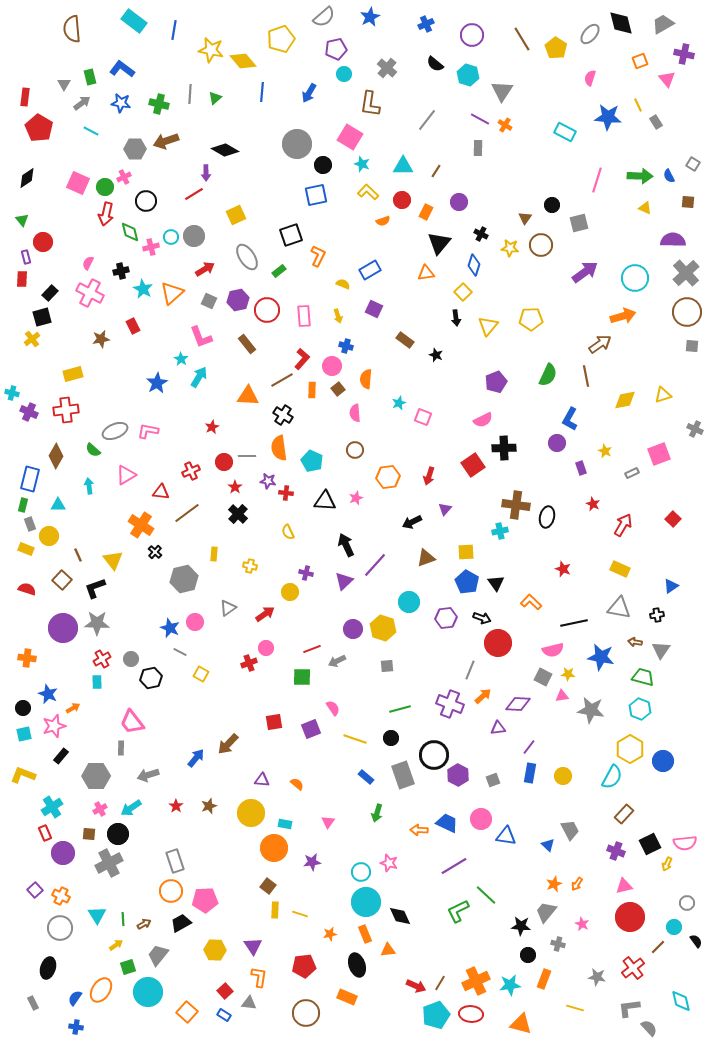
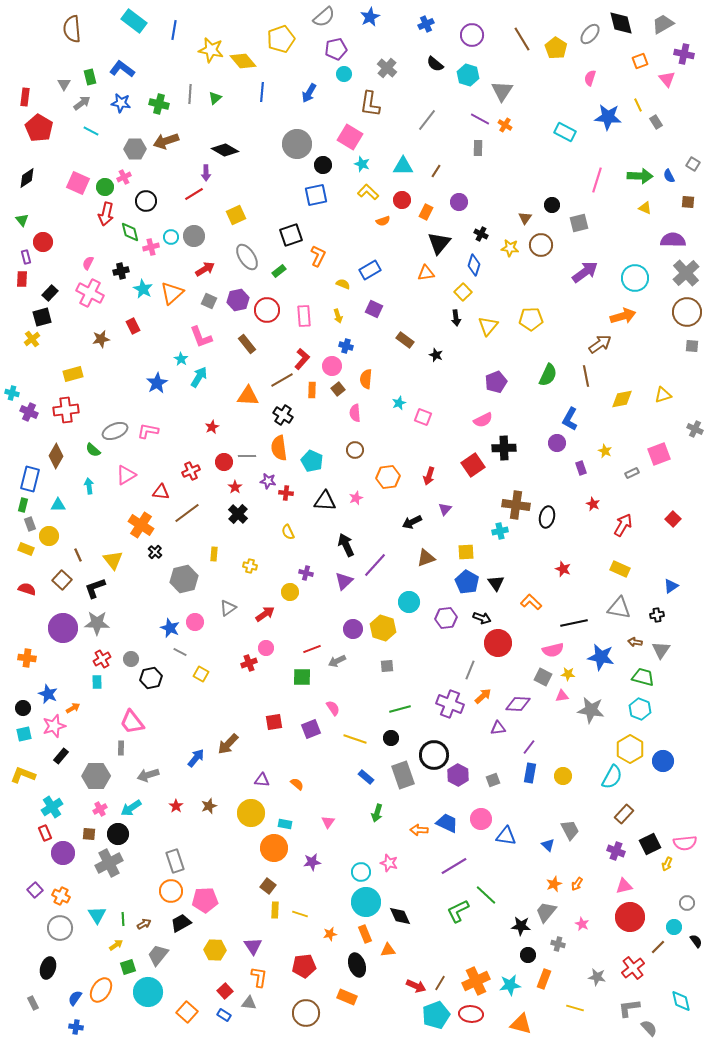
yellow diamond at (625, 400): moved 3 px left, 1 px up
